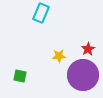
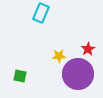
purple circle: moved 5 px left, 1 px up
